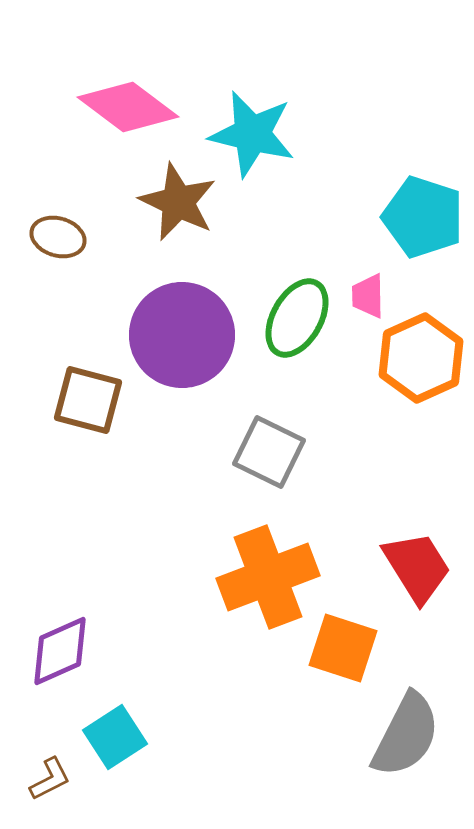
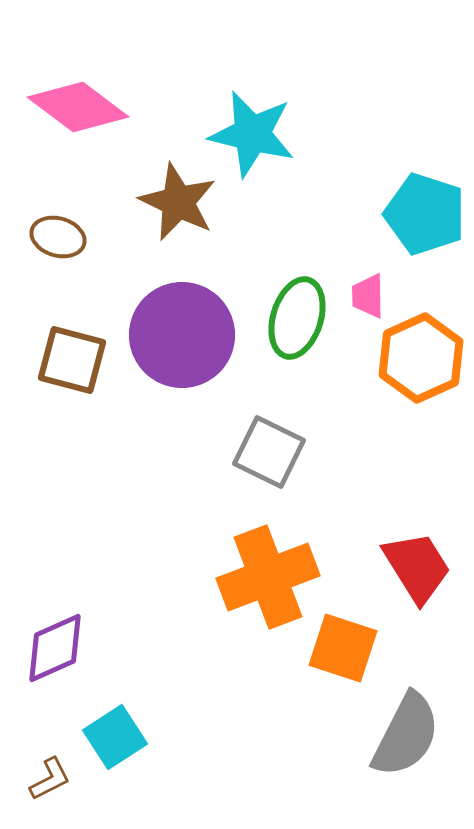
pink diamond: moved 50 px left
cyan pentagon: moved 2 px right, 3 px up
green ellipse: rotated 12 degrees counterclockwise
brown square: moved 16 px left, 40 px up
purple diamond: moved 5 px left, 3 px up
